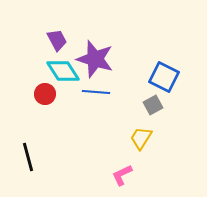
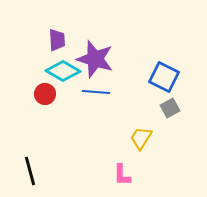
purple trapezoid: rotated 25 degrees clockwise
cyan diamond: rotated 28 degrees counterclockwise
gray square: moved 17 px right, 3 px down
black line: moved 2 px right, 14 px down
pink L-shape: rotated 65 degrees counterclockwise
